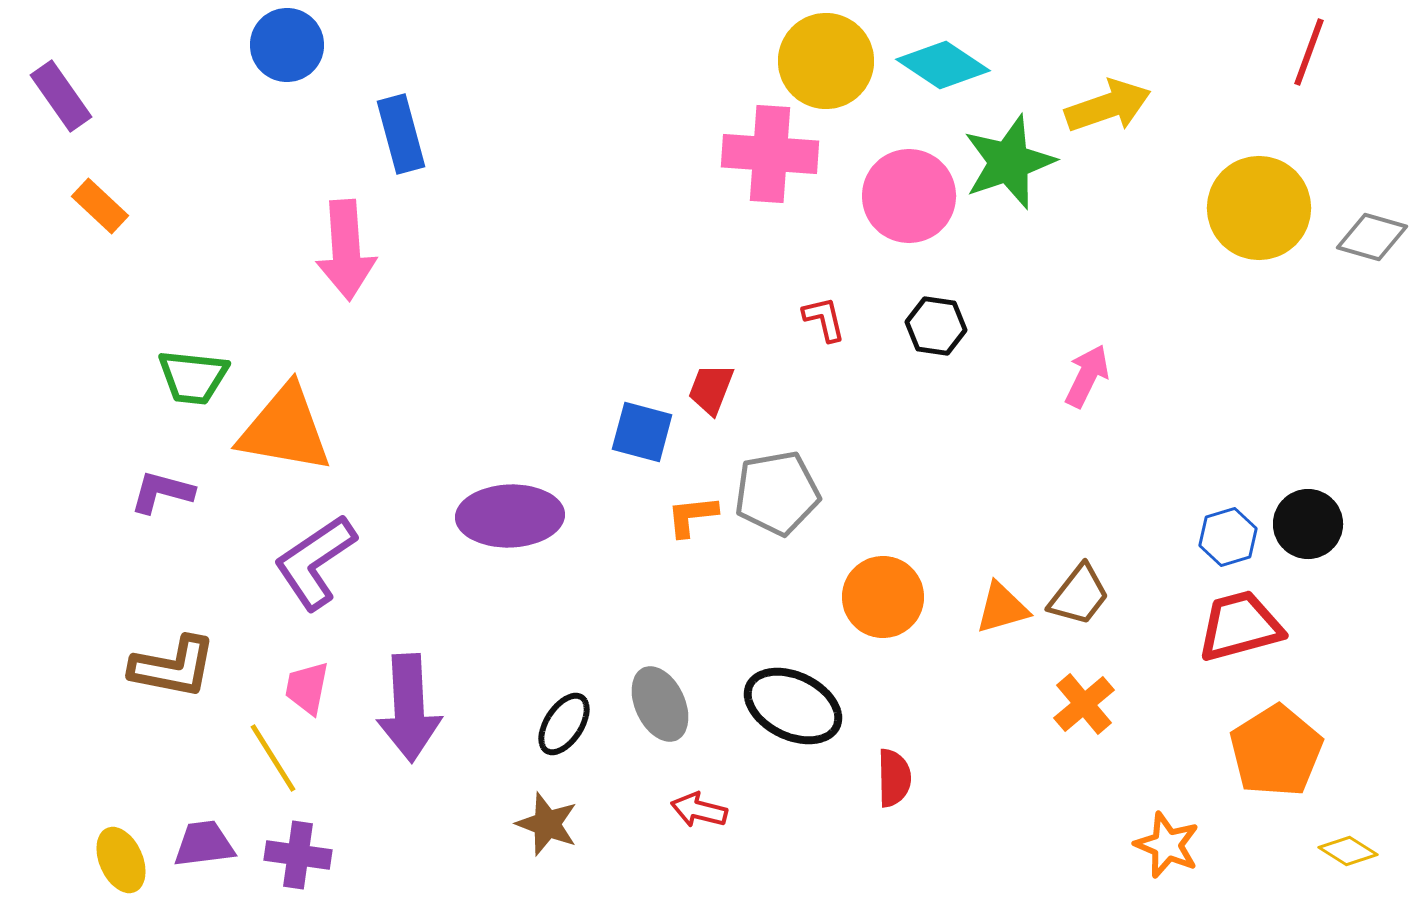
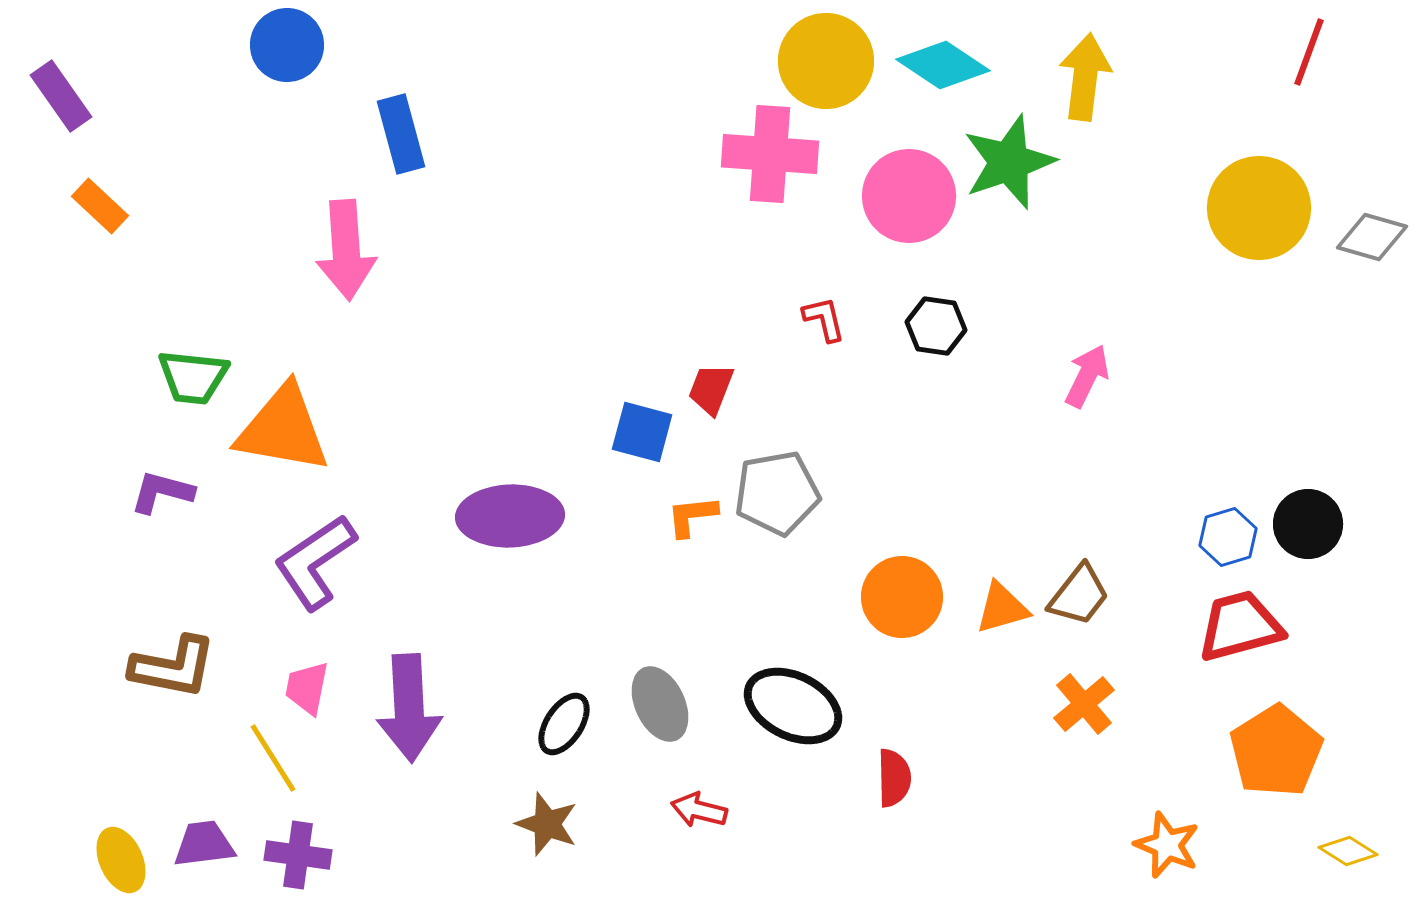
yellow arrow at (1108, 106): moved 23 px left, 29 px up; rotated 64 degrees counterclockwise
orange triangle at (285, 429): moved 2 px left
orange circle at (883, 597): moved 19 px right
